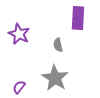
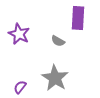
gray semicircle: moved 4 px up; rotated 48 degrees counterclockwise
purple semicircle: moved 1 px right
